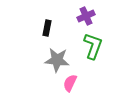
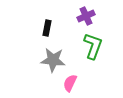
gray star: moved 4 px left
